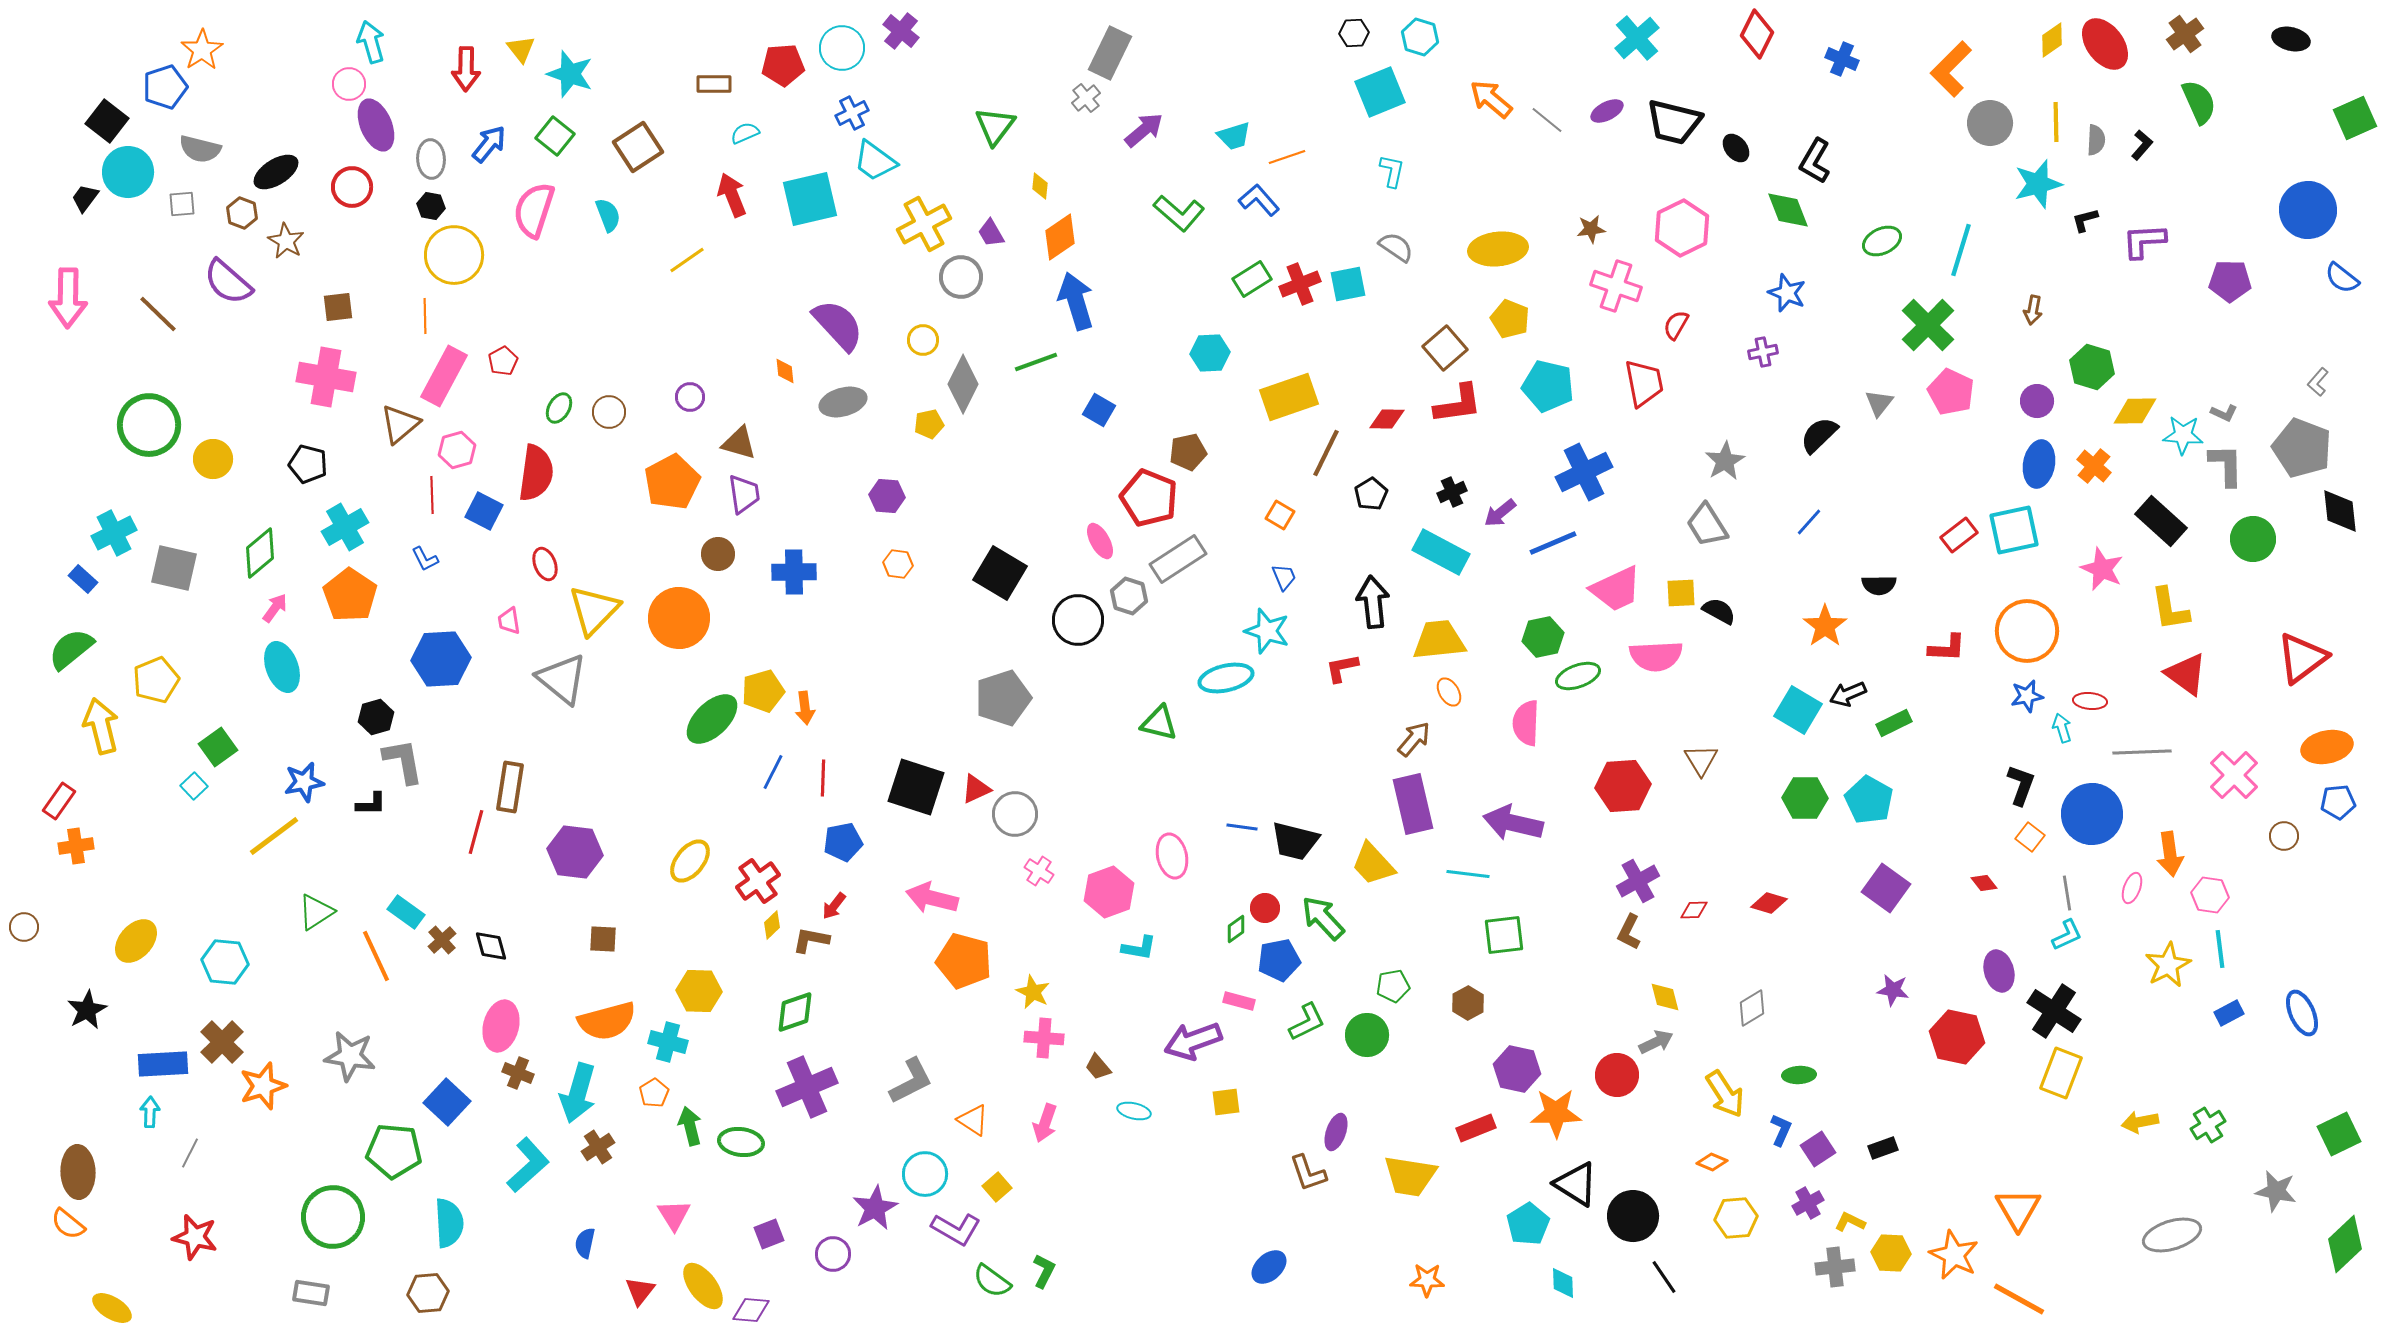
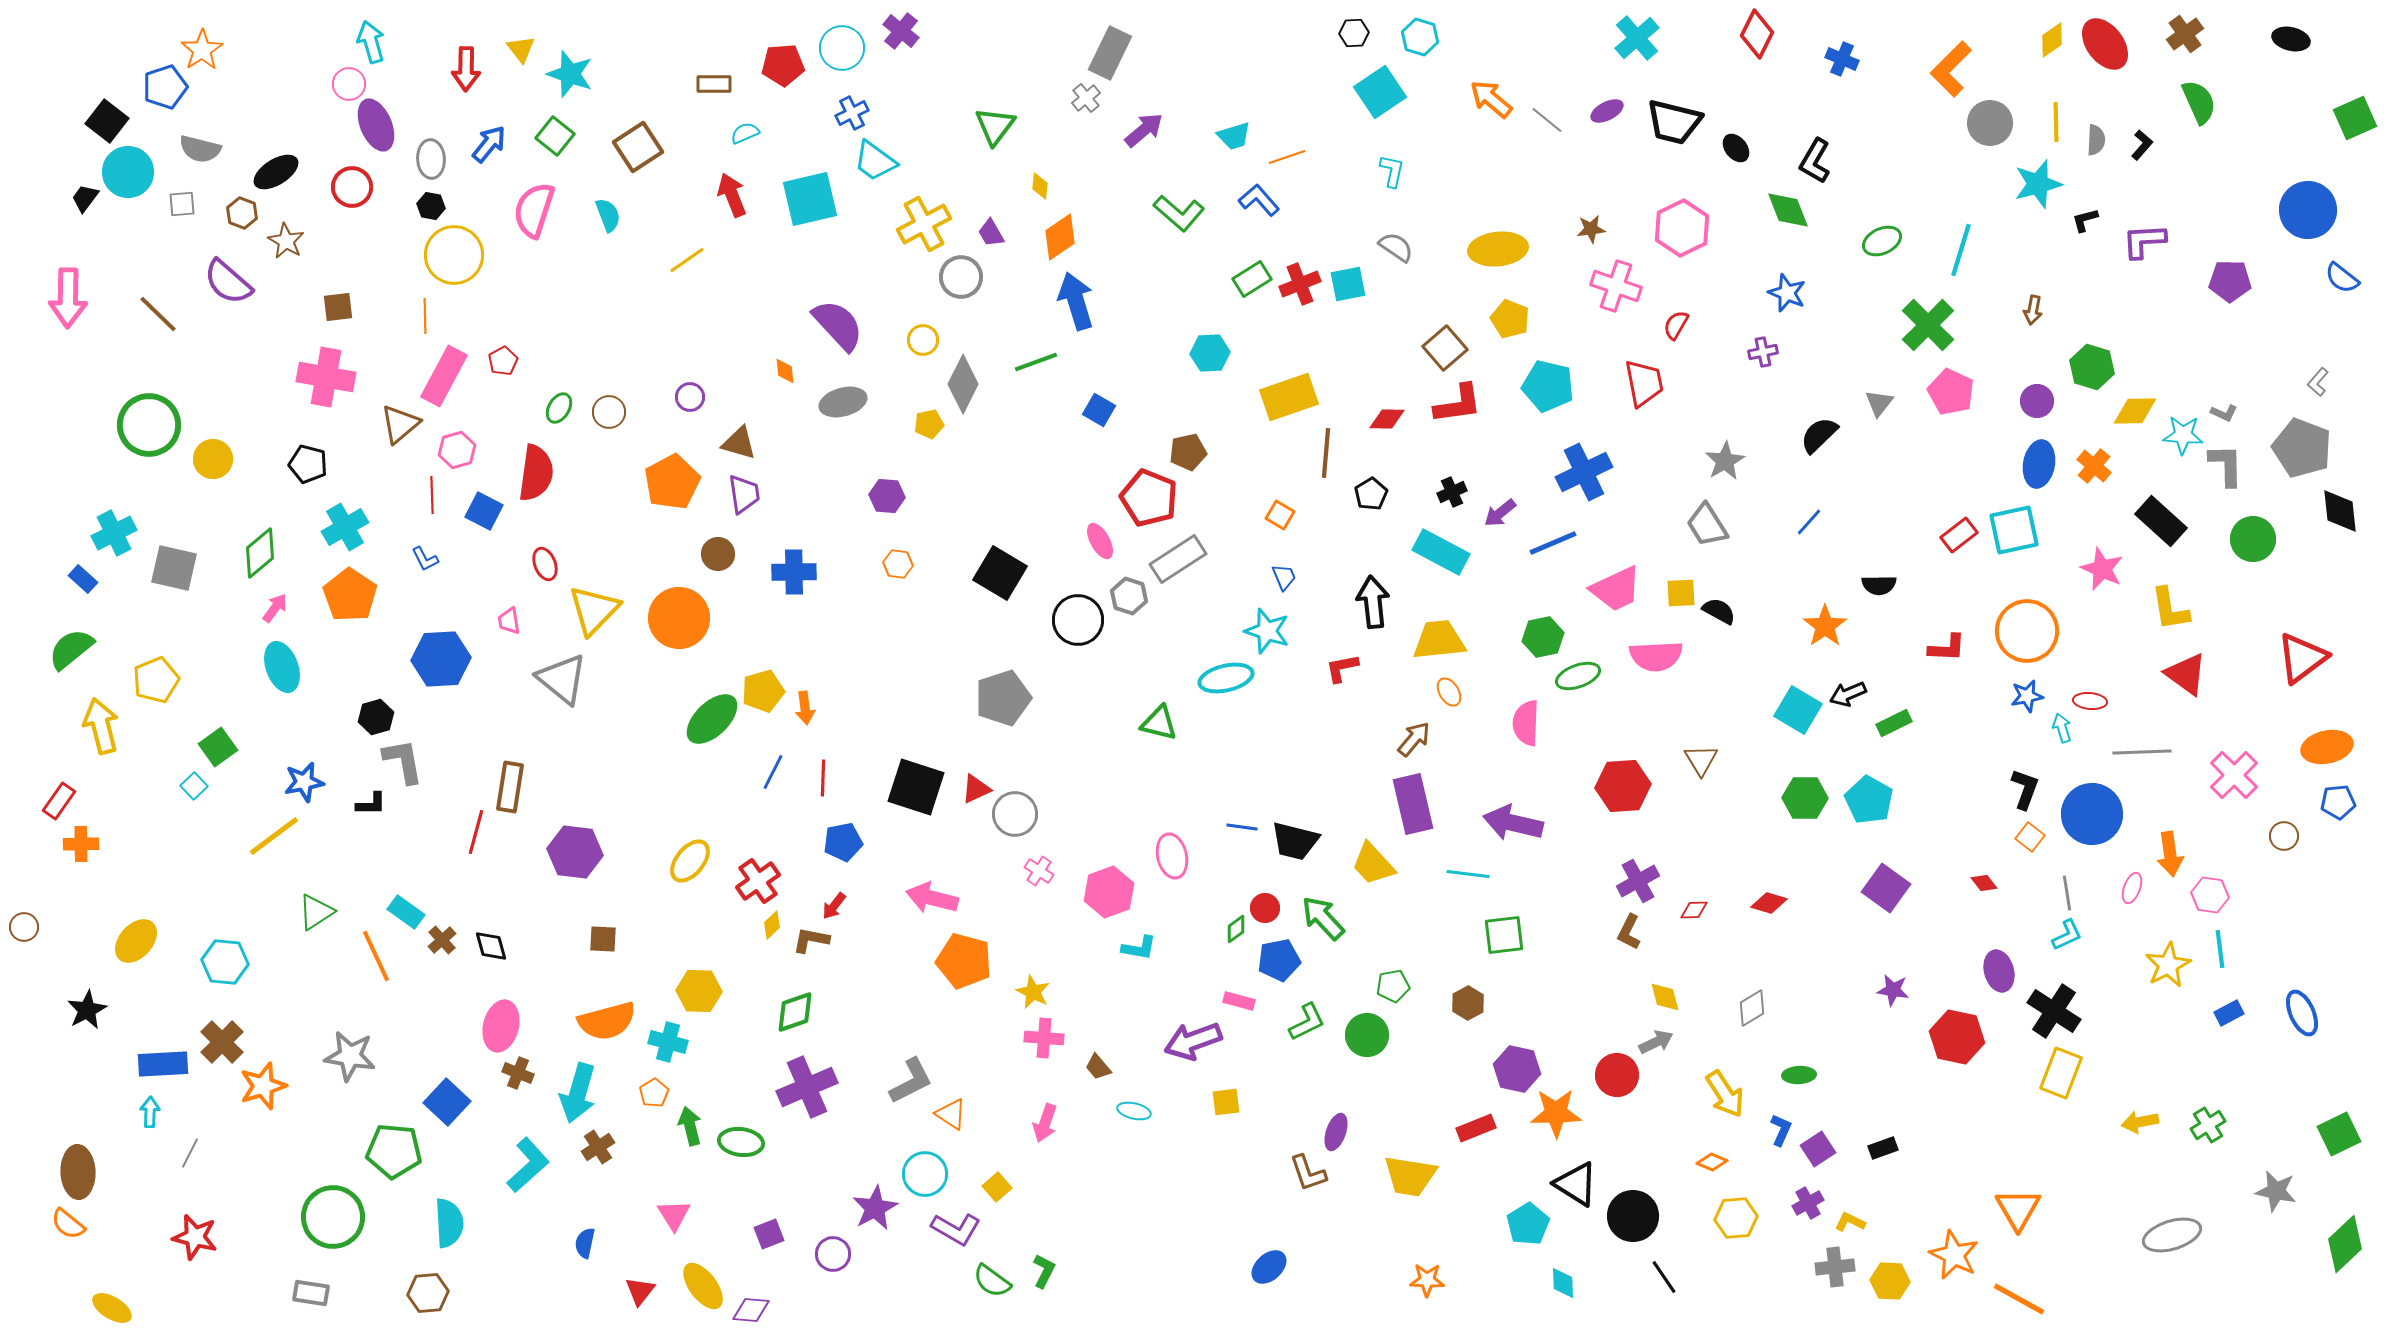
cyan square at (1380, 92): rotated 12 degrees counterclockwise
brown line at (1326, 453): rotated 21 degrees counterclockwise
black L-shape at (2021, 785): moved 4 px right, 4 px down
orange cross at (76, 846): moved 5 px right, 2 px up; rotated 8 degrees clockwise
orange triangle at (973, 1120): moved 22 px left, 6 px up
yellow hexagon at (1891, 1253): moved 1 px left, 28 px down
